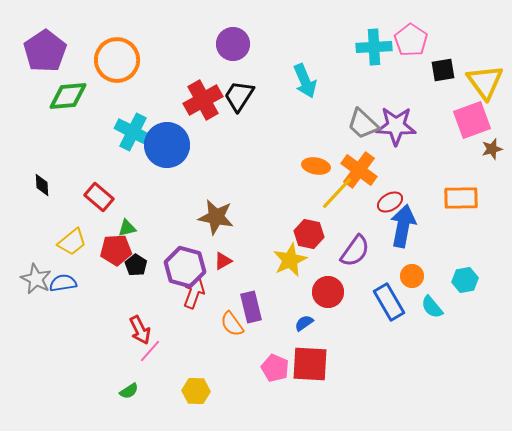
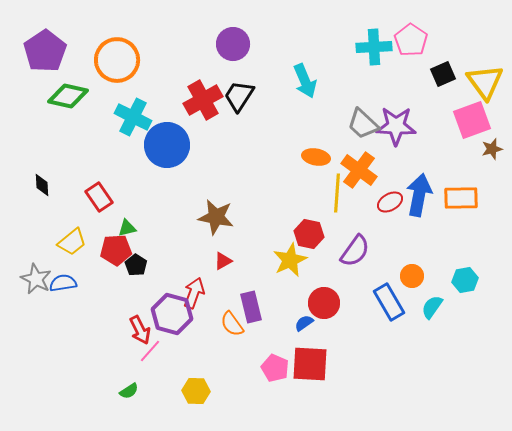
black square at (443, 70): moved 4 px down; rotated 15 degrees counterclockwise
green diamond at (68, 96): rotated 18 degrees clockwise
cyan cross at (133, 132): moved 15 px up
orange ellipse at (316, 166): moved 9 px up
yellow line at (337, 193): rotated 39 degrees counterclockwise
red rectangle at (99, 197): rotated 16 degrees clockwise
blue arrow at (403, 226): moved 16 px right, 31 px up
purple hexagon at (185, 267): moved 13 px left, 47 px down
red circle at (328, 292): moved 4 px left, 11 px down
cyan semicircle at (432, 307): rotated 75 degrees clockwise
